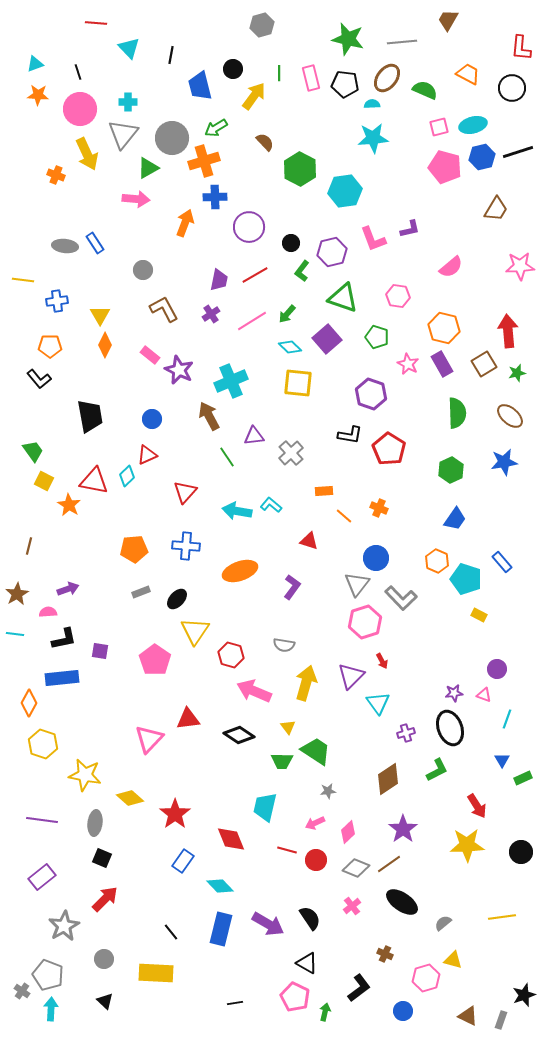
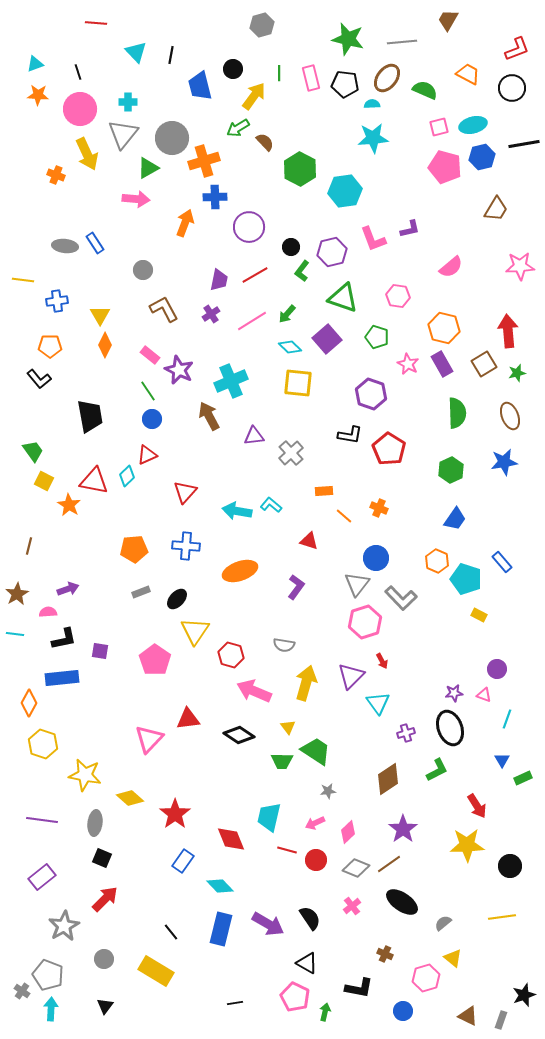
cyan triangle at (129, 48): moved 7 px right, 4 px down
red L-shape at (521, 48): moved 4 px left, 1 px down; rotated 116 degrees counterclockwise
green arrow at (216, 128): moved 22 px right
black line at (518, 152): moved 6 px right, 8 px up; rotated 8 degrees clockwise
black circle at (291, 243): moved 4 px down
brown ellipse at (510, 416): rotated 28 degrees clockwise
green line at (227, 457): moved 79 px left, 66 px up
purple L-shape at (292, 587): moved 4 px right
cyan trapezoid at (265, 807): moved 4 px right, 10 px down
black circle at (521, 852): moved 11 px left, 14 px down
yellow triangle at (453, 960): moved 2 px up; rotated 24 degrees clockwise
yellow rectangle at (156, 973): moved 2 px up; rotated 28 degrees clockwise
black L-shape at (359, 988): rotated 48 degrees clockwise
black triangle at (105, 1001): moved 5 px down; rotated 24 degrees clockwise
